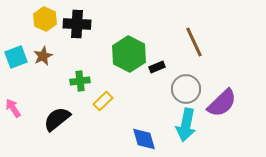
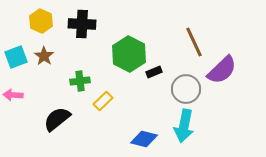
yellow hexagon: moved 4 px left, 2 px down
black cross: moved 5 px right
brown star: moved 1 px right; rotated 12 degrees counterclockwise
black rectangle: moved 3 px left, 5 px down
purple semicircle: moved 33 px up
pink arrow: moved 13 px up; rotated 54 degrees counterclockwise
cyan arrow: moved 2 px left, 1 px down
blue diamond: rotated 60 degrees counterclockwise
